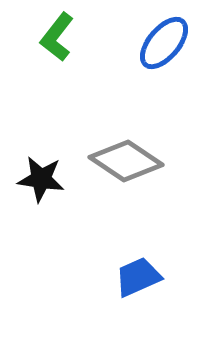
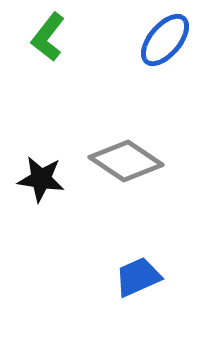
green L-shape: moved 9 px left
blue ellipse: moved 1 px right, 3 px up
